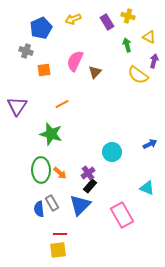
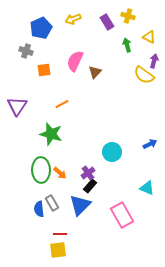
yellow semicircle: moved 6 px right
